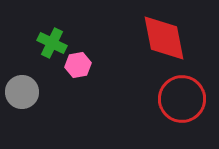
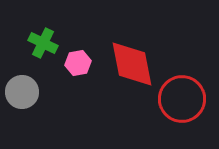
red diamond: moved 32 px left, 26 px down
green cross: moved 9 px left
pink hexagon: moved 2 px up
